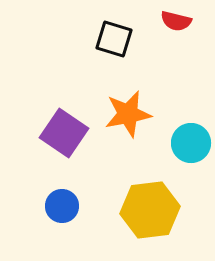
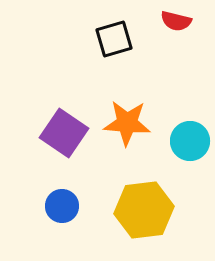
black square: rotated 33 degrees counterclockwise
orange star: moved 1 px left, 9 px down; rotated 15 degrees clockwise
cyan circle: moved 1 px left, 2 px up
yellow hexagon: moved 6 px left
